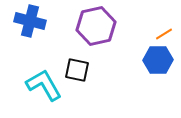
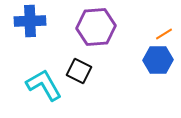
blue cross: rotated 16 degrees counterclockwise
purple hexagon: moved 1 px down; rotated 9 degrees clockwise
black square: moved 2 px right, 1 px down; rotated 15 degrees clockwise
